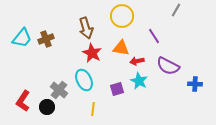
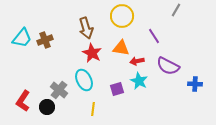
brown cross: moved 1 px left, 1 px down
